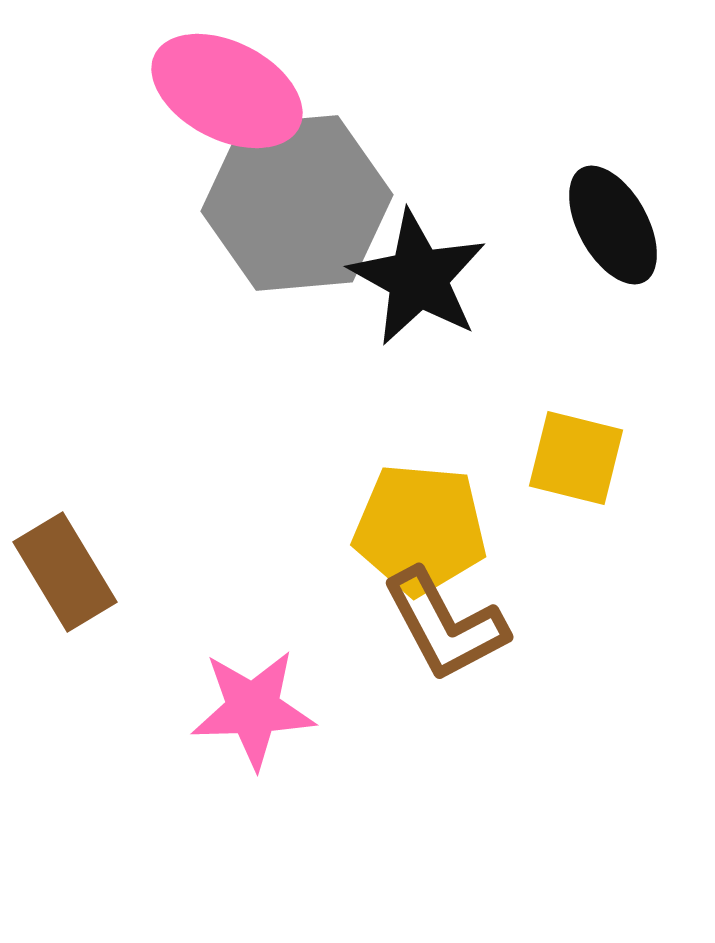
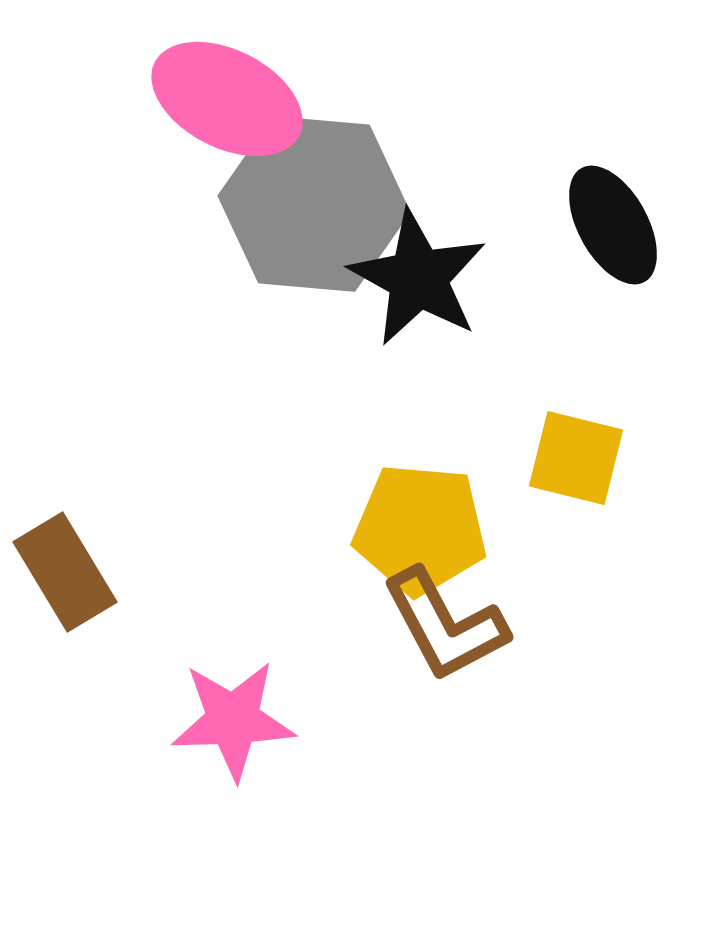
pink ellipse: moved 8 px down
gray hexagon: moved 17 px right, 1 px down; rotated 10 degrees clockwise
pink star: moved 20 px left, 11 px down
